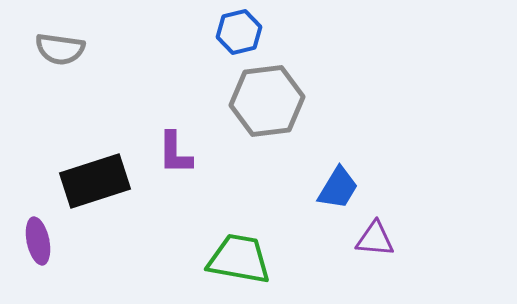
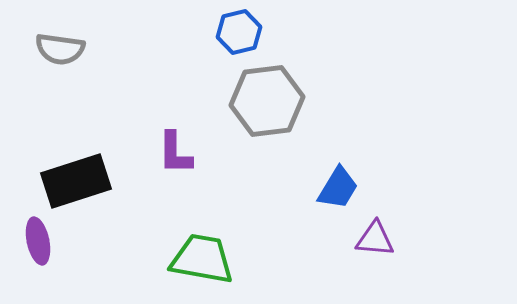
black rectangle: moved 19 px left
green trapezoid: moved 37 px left
